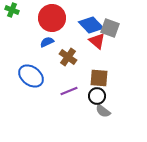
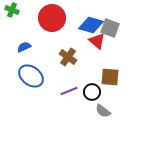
blue diamond: rotated 30 degrees counterclockwise
blue semicircle: moved 23 px left, 5 px down
brown square: moved 11 px right, 1 px up
black circle: moved 5 px left, 4 px up
